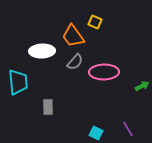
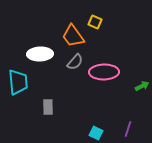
white ellipse: moved 2 px left, 3 px down
purple line: rotated 49 degrees clockwise
